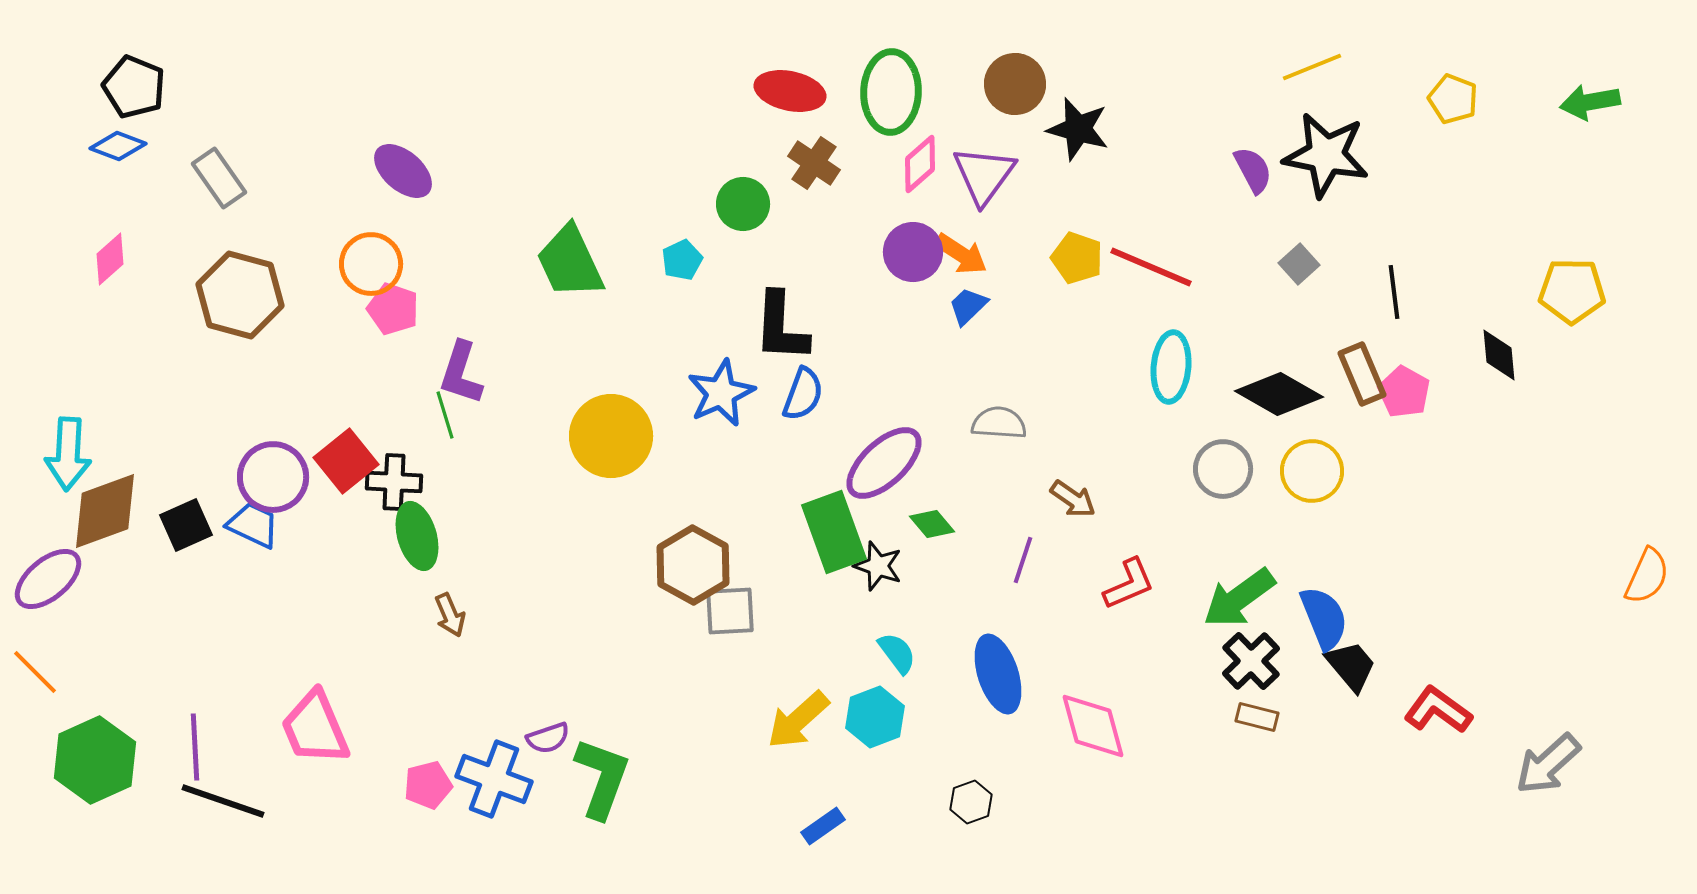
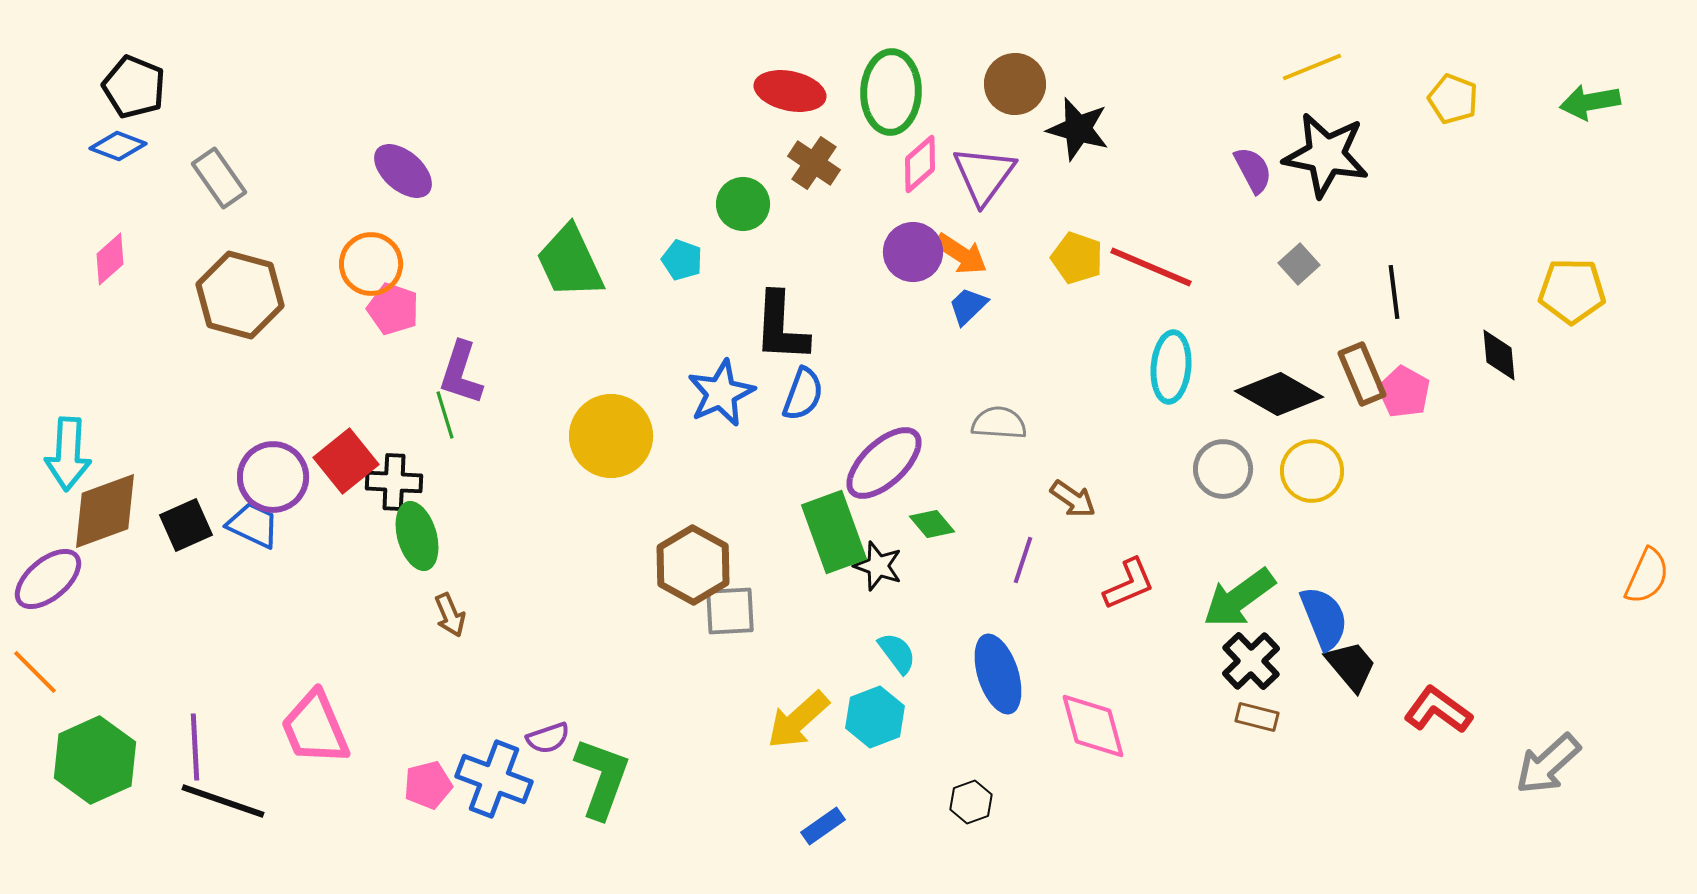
cyan pentagon at (682, 260): rotated 27 degrees counterclockwise
